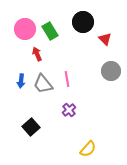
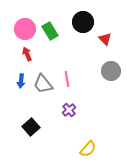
red arrow: moved 10 px left
